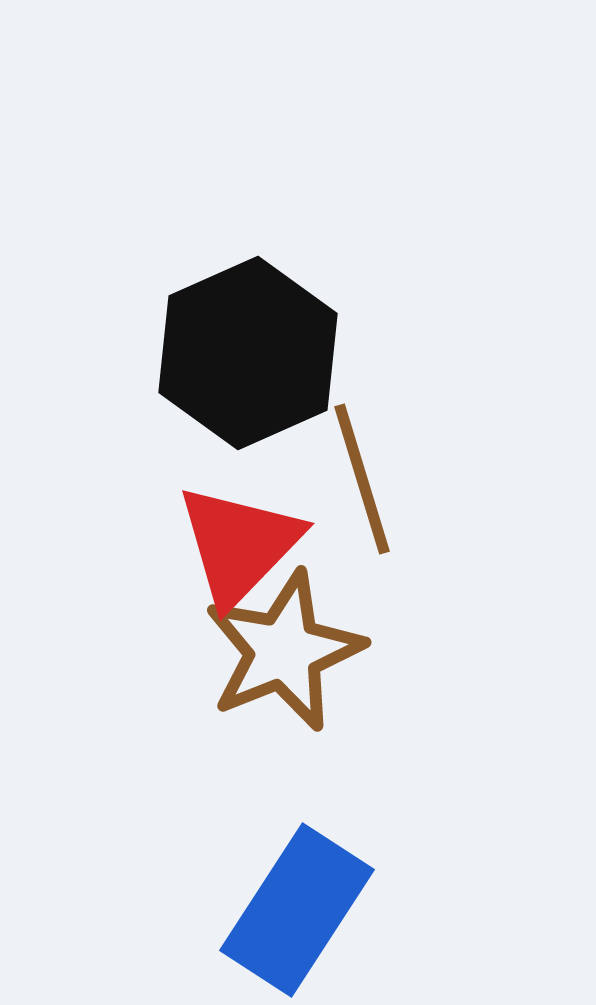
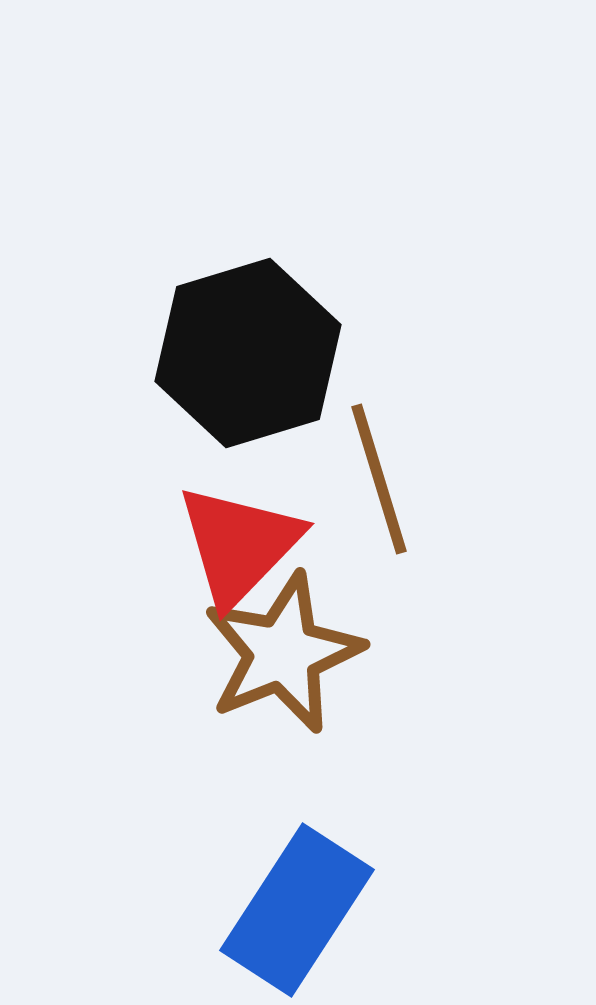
black hexagon: rotated 7 degrees clockwise
brown line: moved 17 px right
brown star: moved 1 px left, 2 px down
